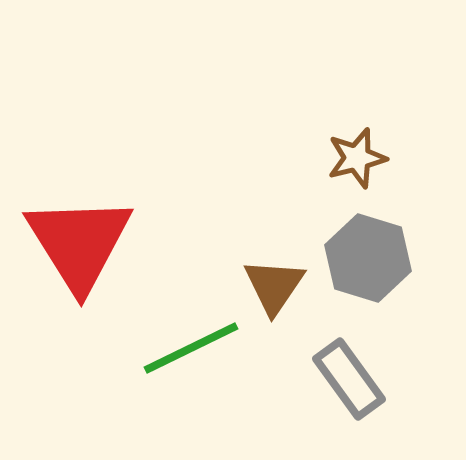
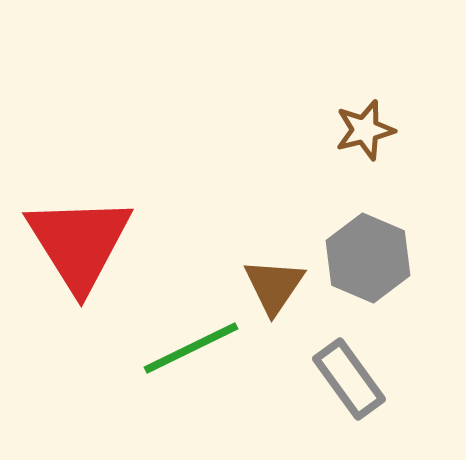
brown star: moved 8 px right, 28 px up
gray hexagon: rotated 6 degrees clockwise
